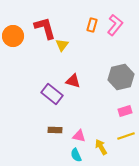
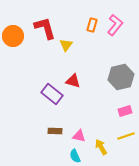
yellow triangle: moved 4 px right
brown rectangle: moved 1 px down
cyan semicircle: moved 1 px left, 1 px down
